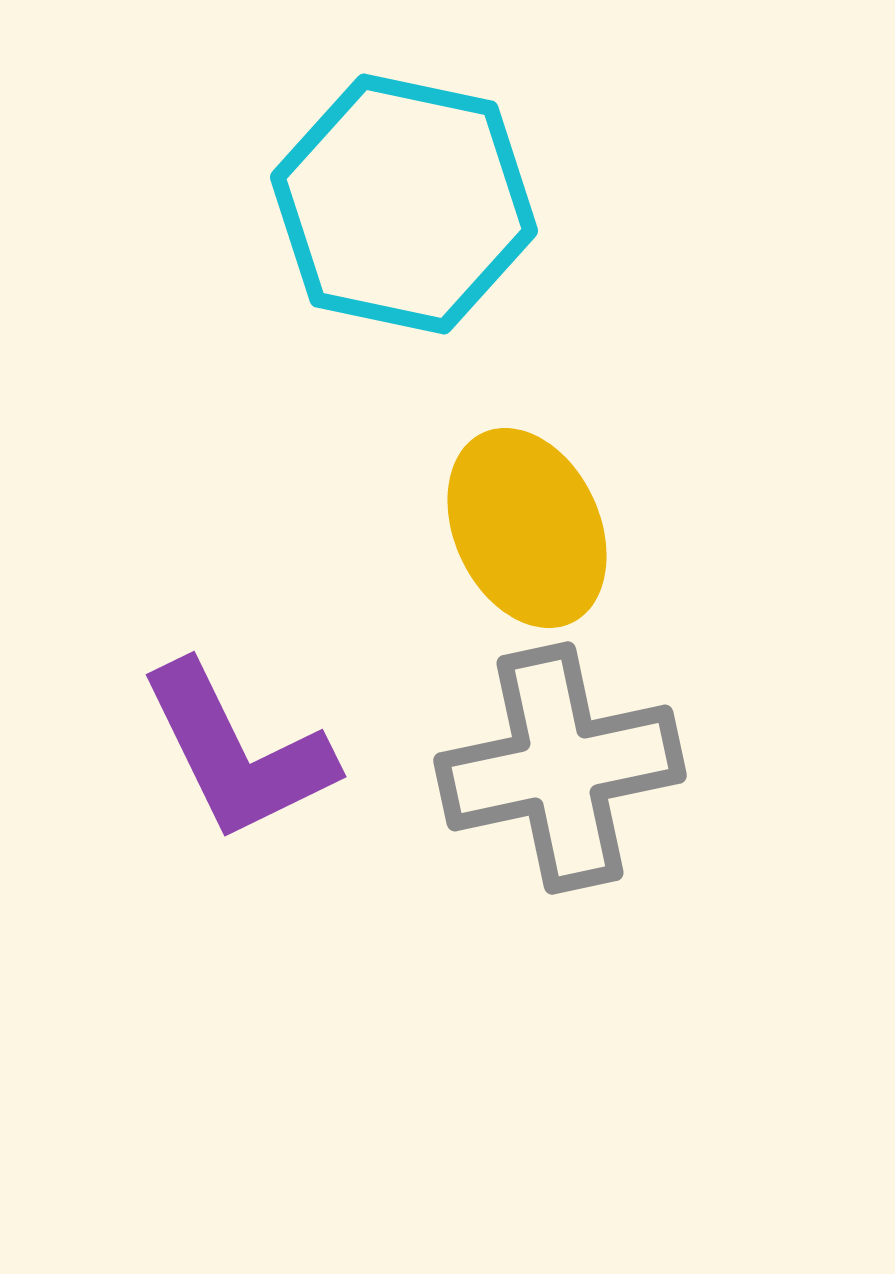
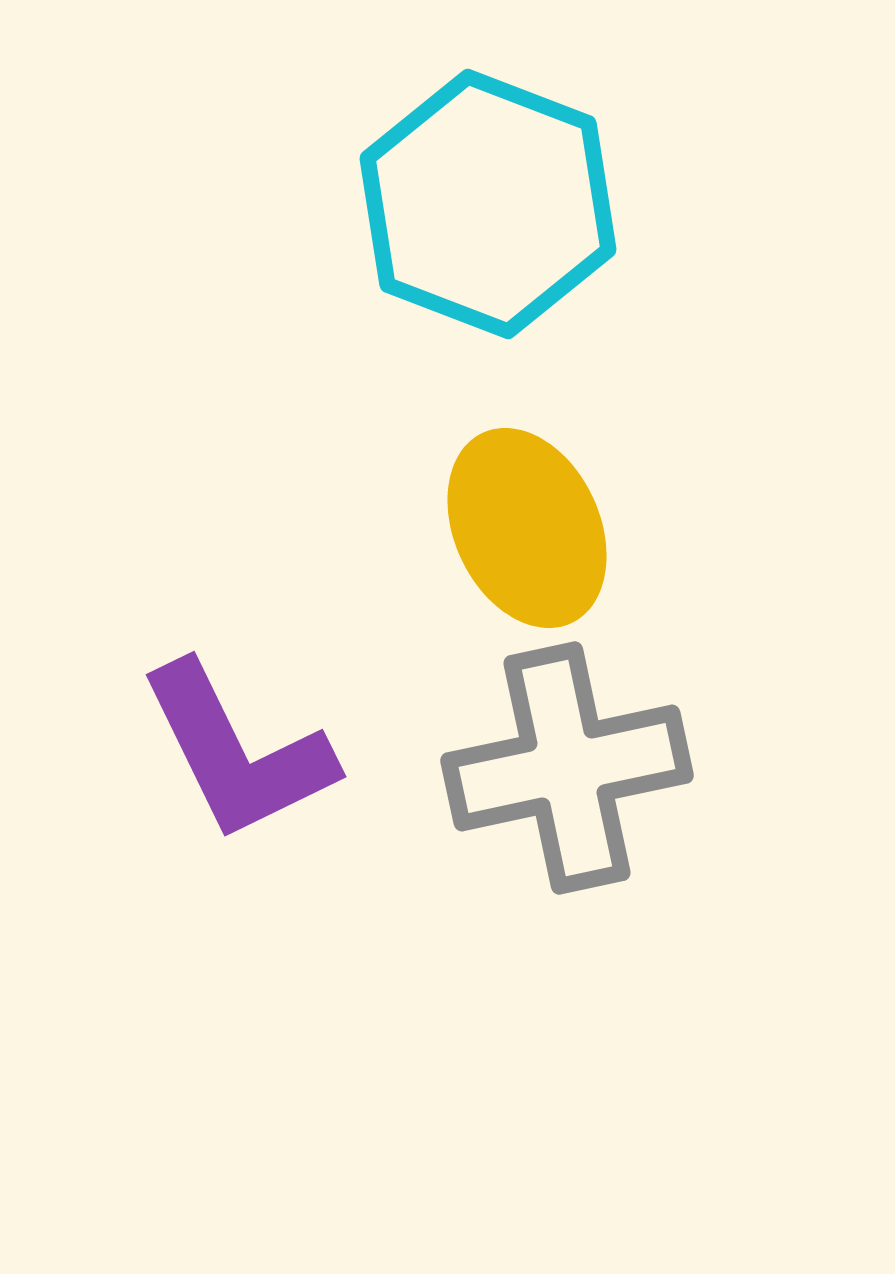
cyan hexagon: moved 84 px right; rotated 9 degrees clockwise
gray cross: moved 7 px right
